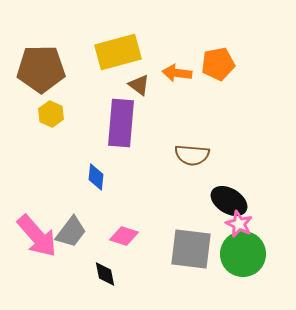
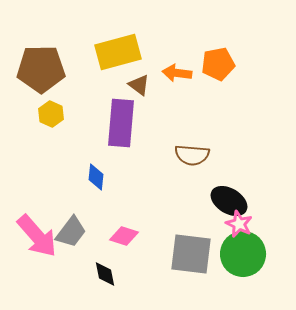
gray square: moved 5 px down
